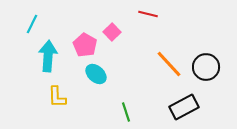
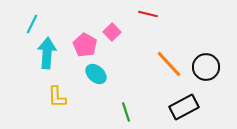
cyan arrow: moved 1 px left, 3 px up
